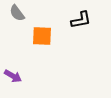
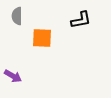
gray semicircle: moved 3 px down; rotated 36 degrees clockwise
orange square: moved 2 px down
